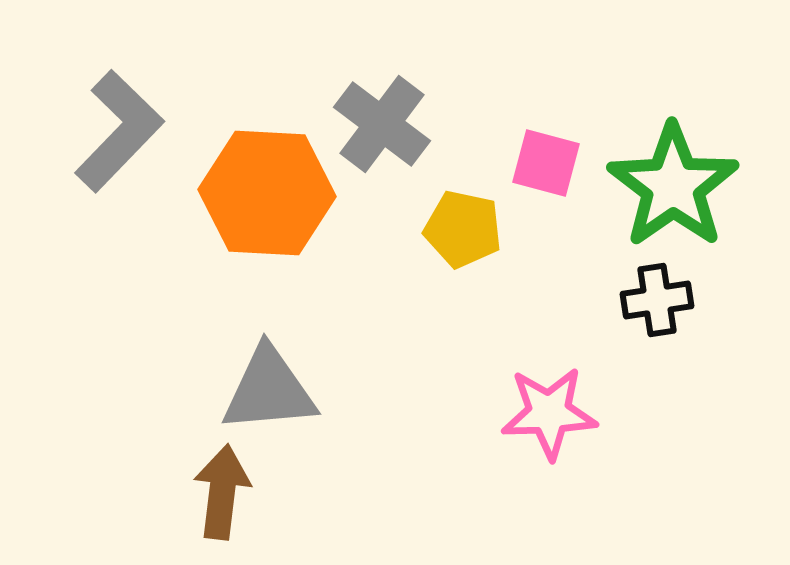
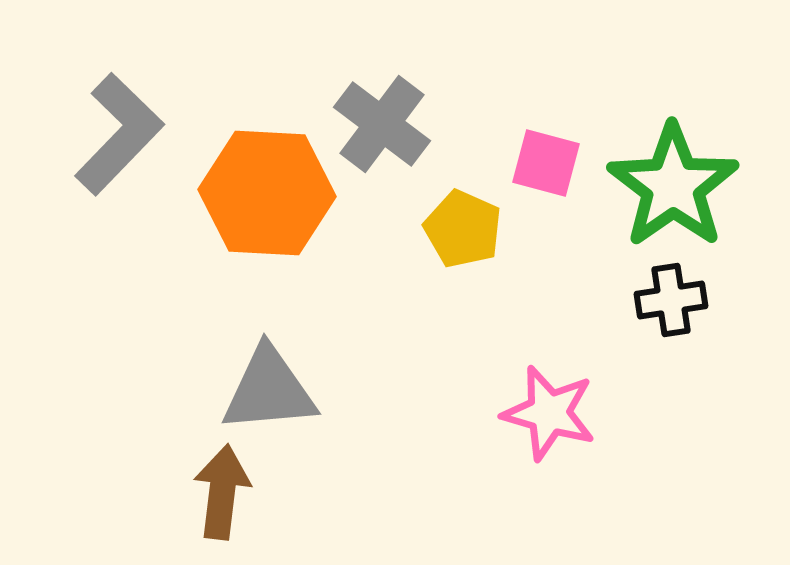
gray L-shape: moved 3 px down
yellow pentagon: rotated 12 degrees clockwise
black cross: moved 14 px right
pink star: rotated 18 degrees clockwise
